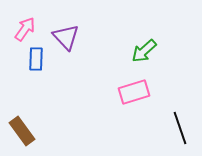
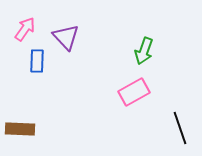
green arrow: rotated 28 degrees counterclockwise
blue rectangle: moved 1 px right, 2 px down
pink rectangle: rotated 12 degrees counterclockwise
brown rectangle: moved 2 px left, 2 px up; rotated 52 degrees counterclockwise
